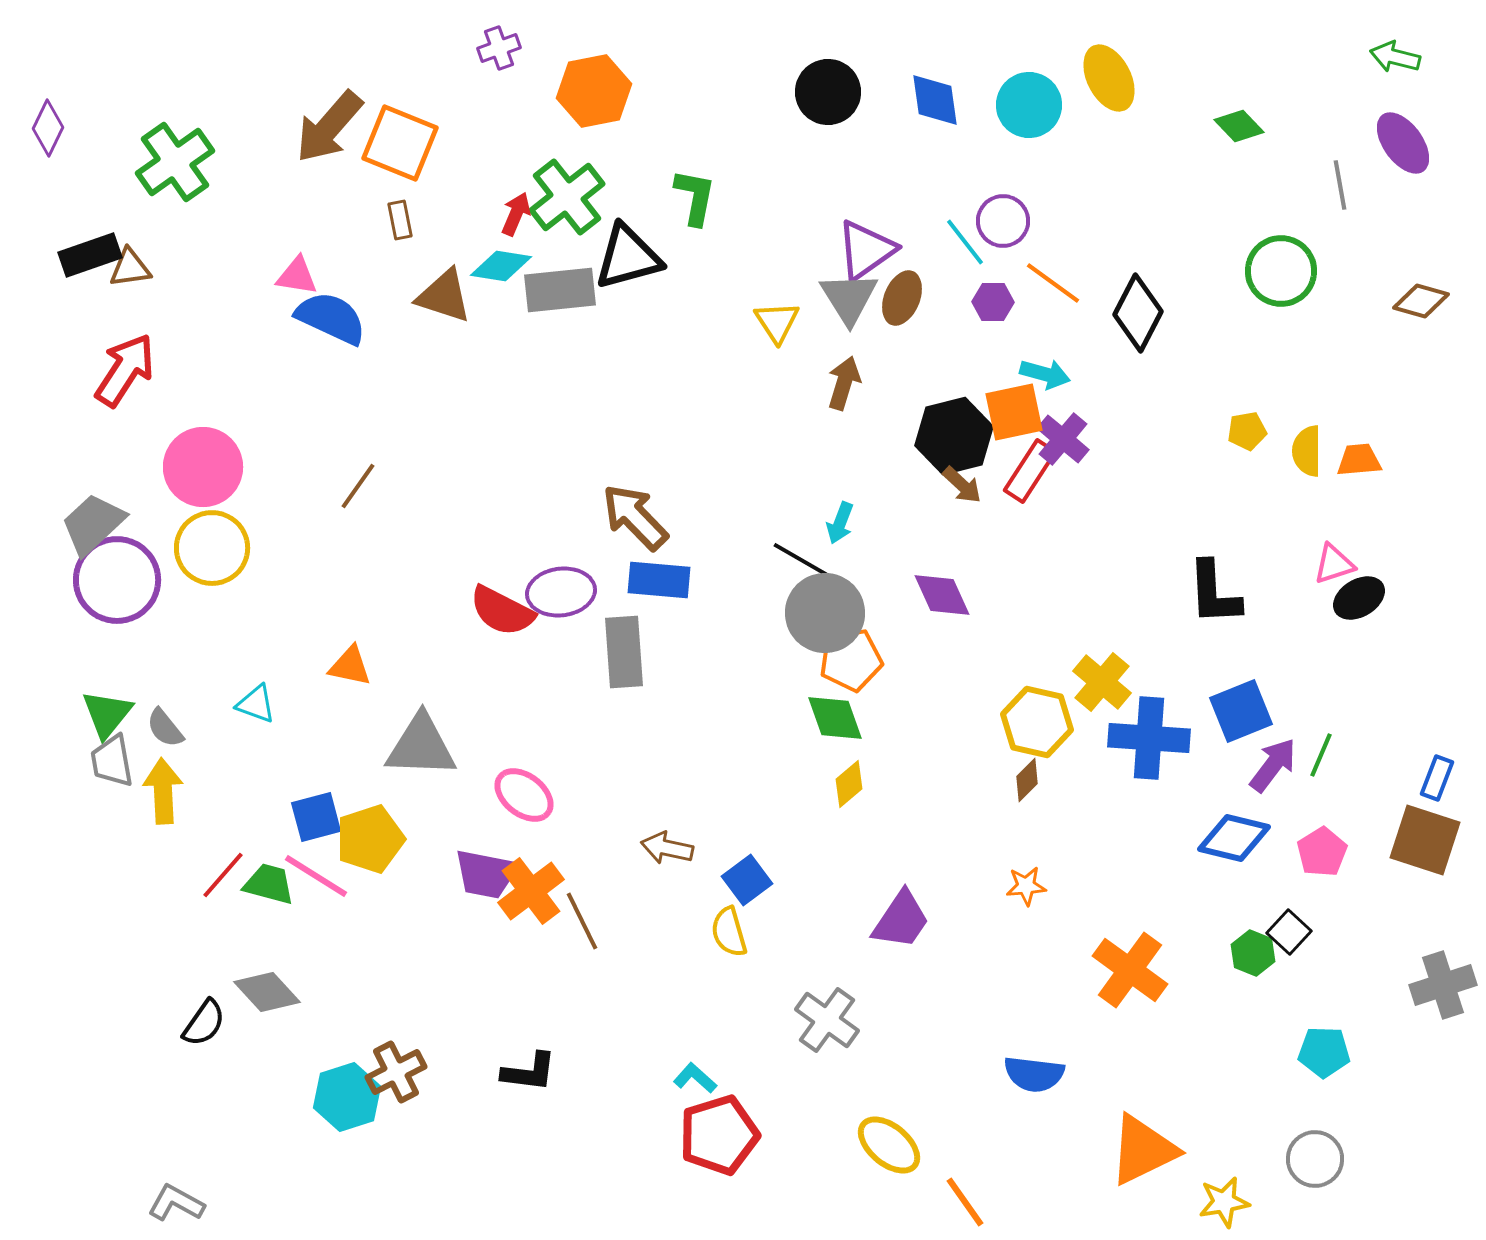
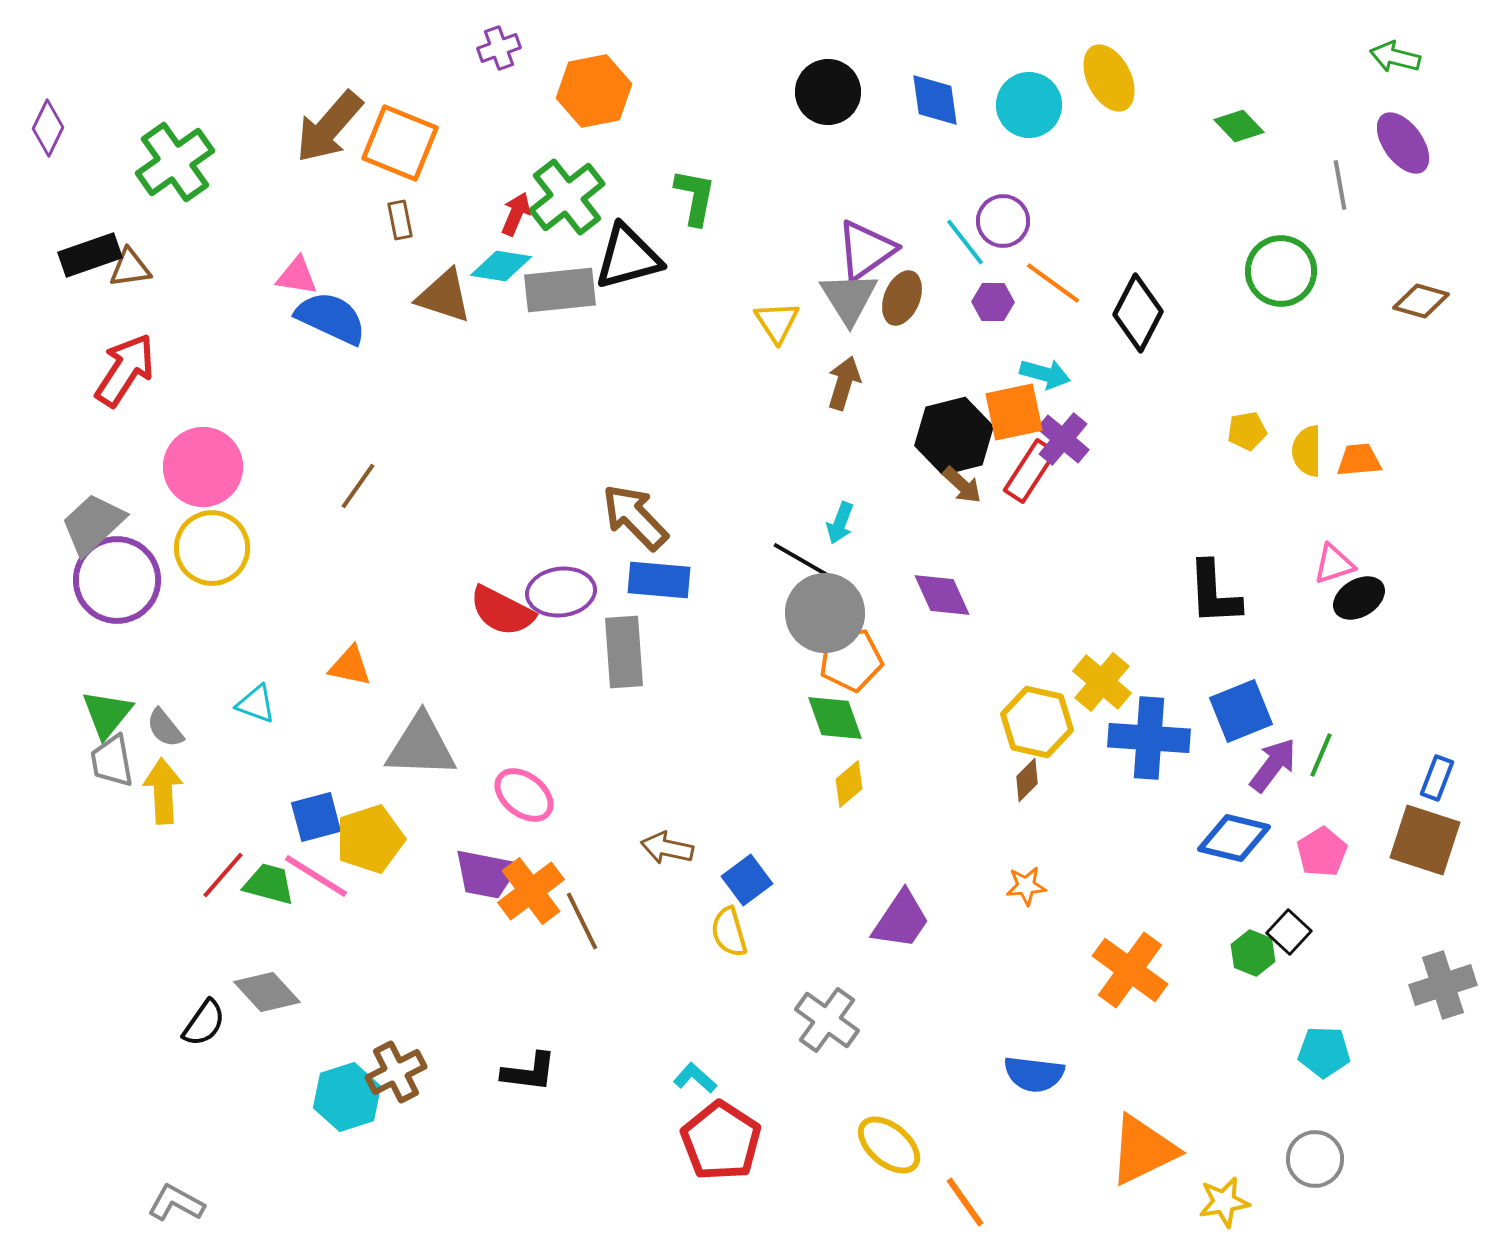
red pentagon at (719, 1135): moved 2 px right, 6 px down; rotated 22 degrees counterclockwise
